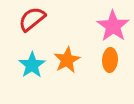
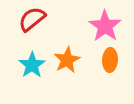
pink star: moved 8 px left
